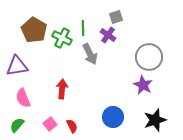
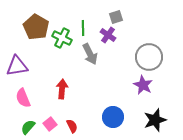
brown pentagon: moved 2 px right, 3 px up
green semicircle: moved 11 px right, 2 px down
